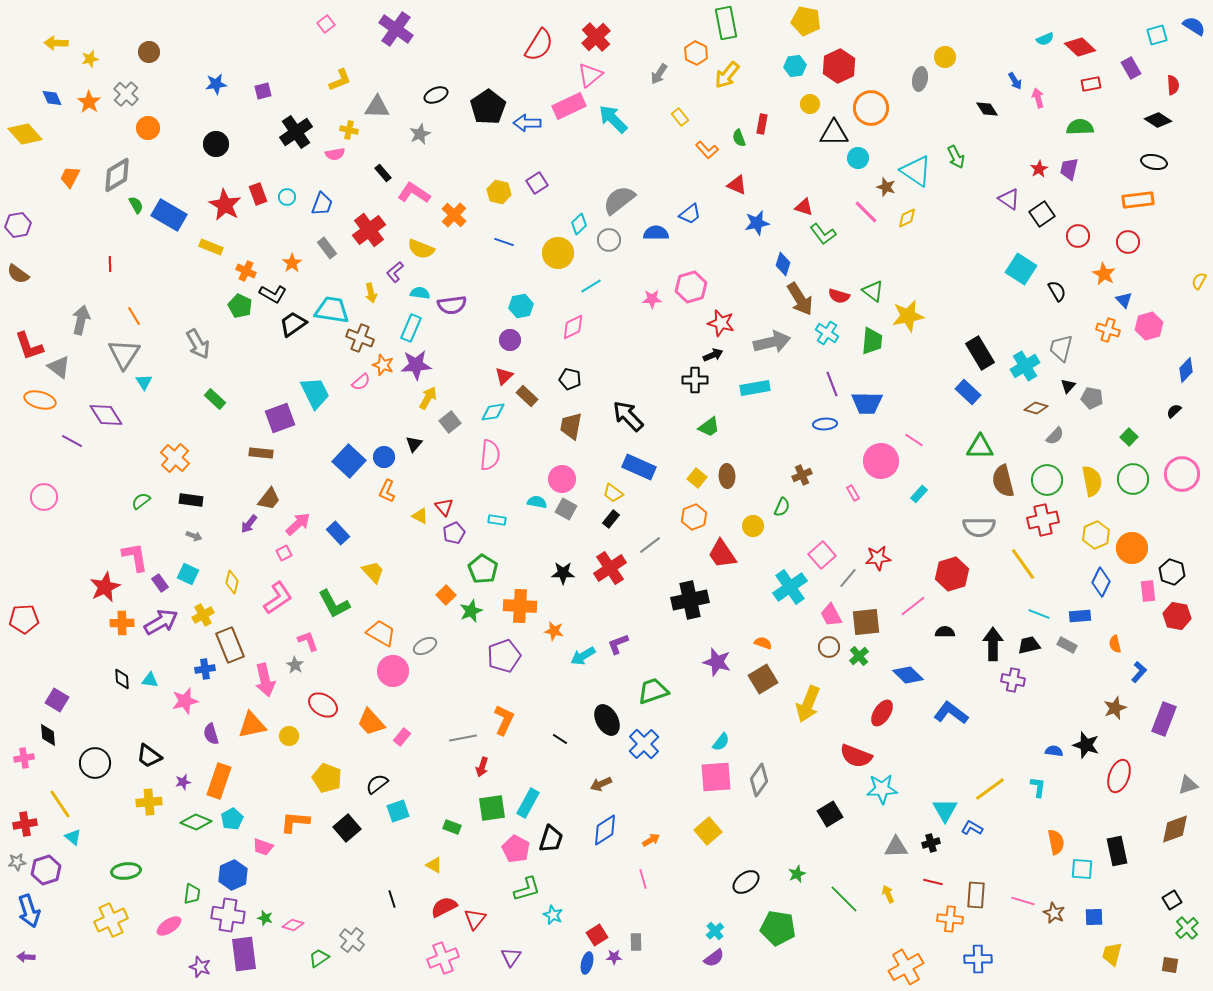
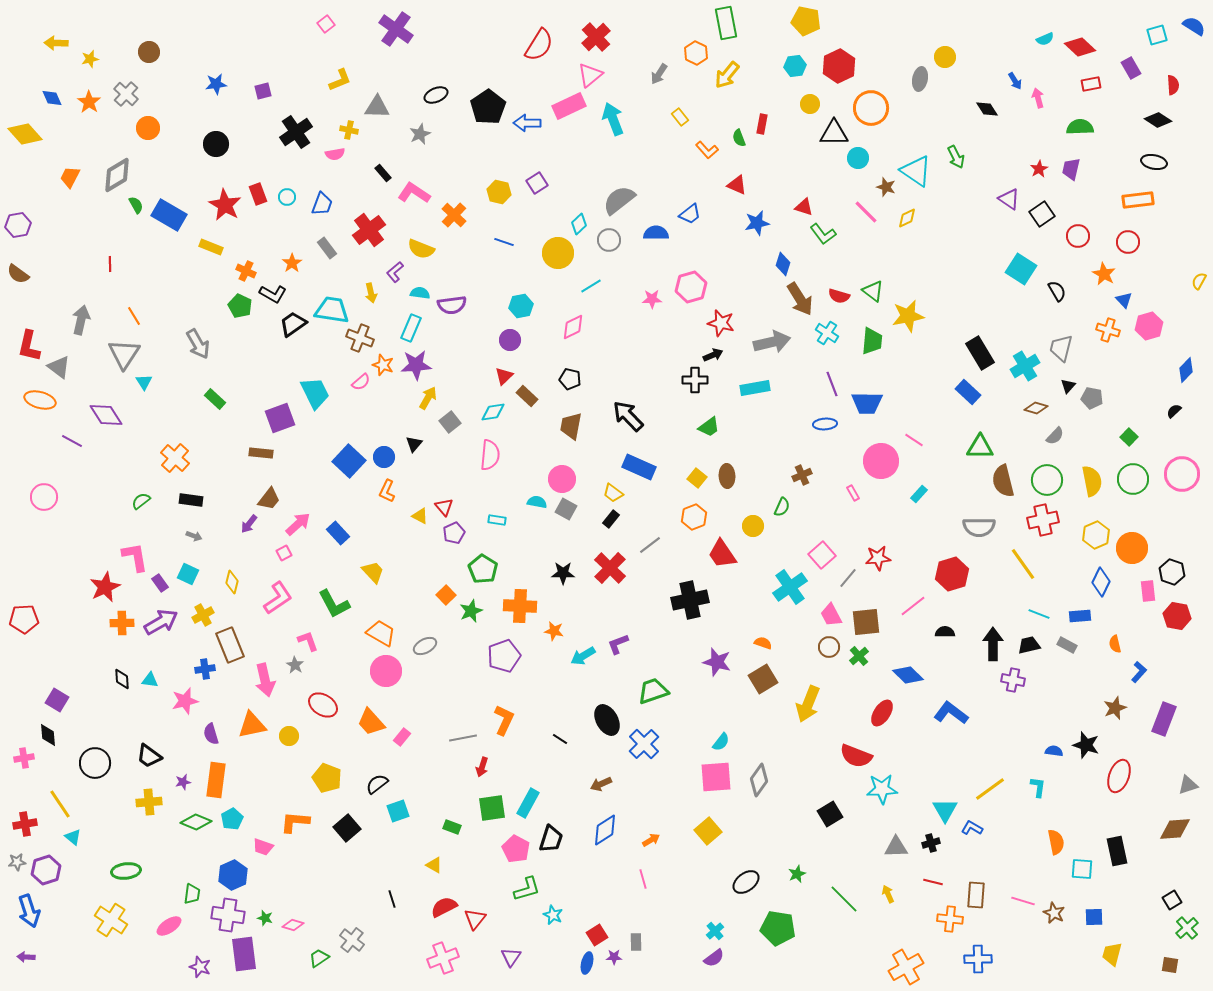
cyan arrow at (613, 119): rotated 24 degrees clockwise
purple trapezoid at (1069, 169): moved 2 px right
red L-shape at (29, 346): rotated 32 degrees clockwise
red cross at (610, 568): rotated 12 degrees counterclockwise
pink circle at (393, 671): moved 7 px left
orange rectangle at (219, 781): moved 3 px left, 1 px up; rotated 12 degrees counterclockwise
brown diamond at (1175, 829): rotated 16 degrees clockwise
yellow cross at (111, 920): rotated 32 degrees counterclockwise
